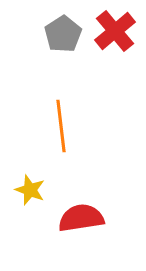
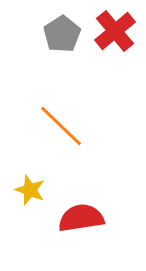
gray pentagon: moved 1 px left
orange line: rotated 39 degrees counterclockwise
